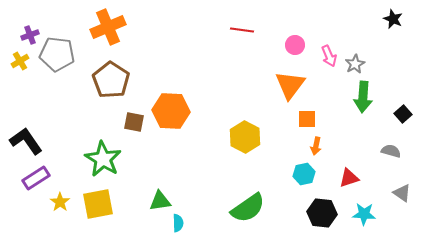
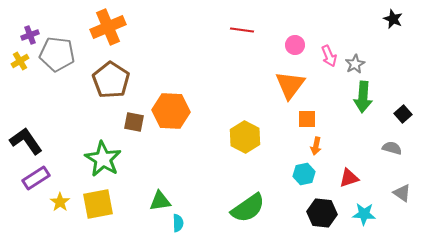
gray semicircle: moved 1 px right, 3 px up
